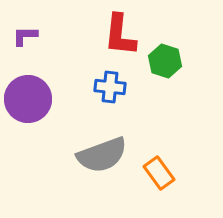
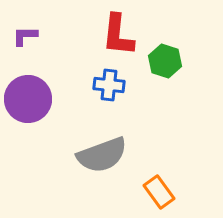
red L-shape: moved 2 px left
blue cross: moved 1 px left, 2 px up
orange rectangle: moved 19 px down
